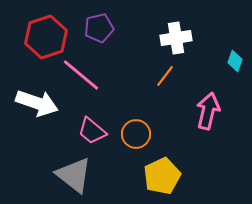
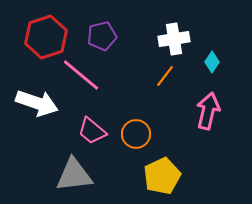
purple pentagon: moved 3 px right, 8 px down
white cross: moved 2 px left, 1 px down
cyan diamond: moved 23 px left, 1 px down; rotated 15 degrees clockwise
gray triangle: rotated 45 degrees counterclockwise
